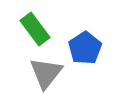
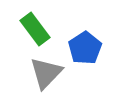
gray triangle: rotated 6 degrees clockwise
